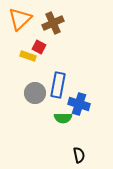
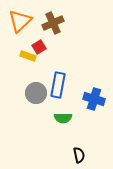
orange triangle: moved 2 px down
red square: rotated 32 degrees clockwise
gray circle: moved 1 px right
blue cross: moved 15 px right, 5 px up
